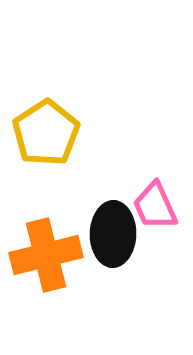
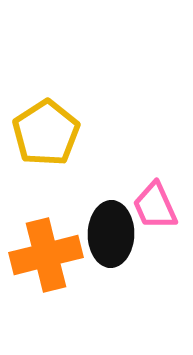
black ellipse: moved 2 px left
